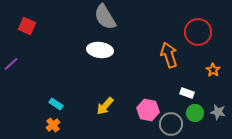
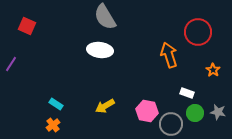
purple line: rotated 14 degrees counterclockwise
yellow arrow: rotated 18 degrees clockwise
pink hexagon: moved 1 px left, 1 px down
